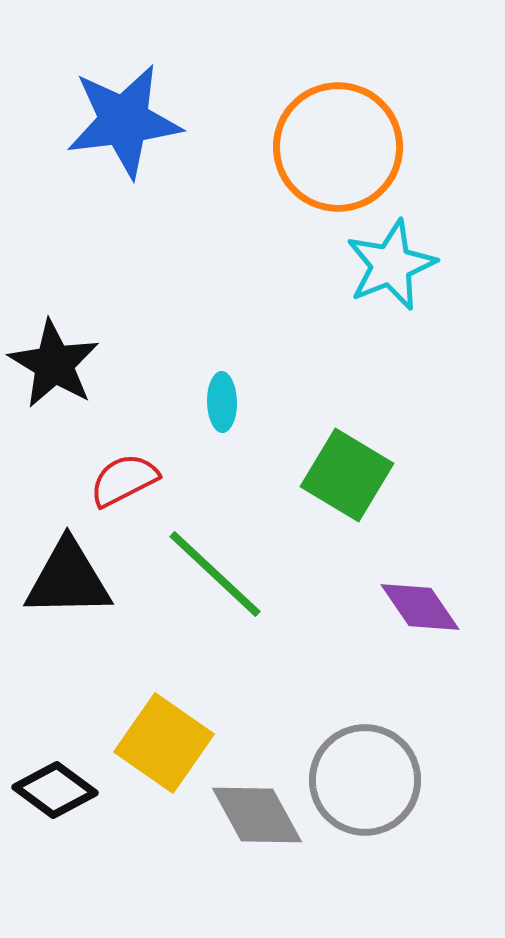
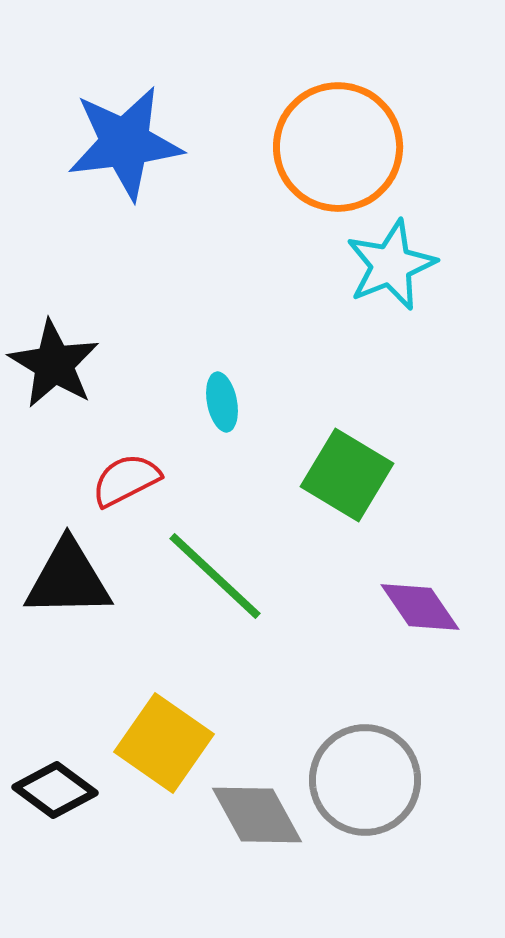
blue star: moved 1 px right, 22 px down
cyan ellipse: rotated 10 degrees counterclockwise
red semicircle: moved 2 px right
green line: moved 2 px down
